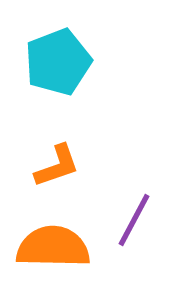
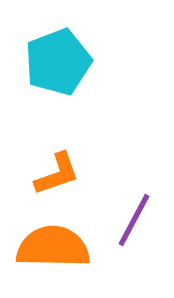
orange L-shape: moved 8 px down
